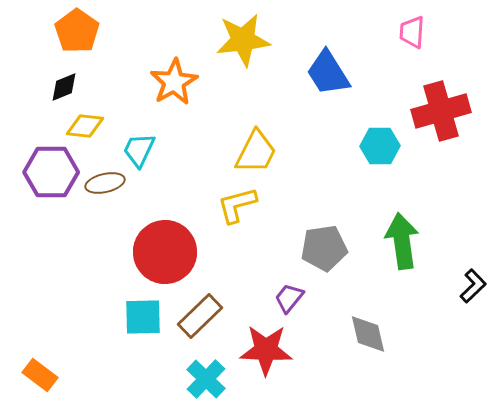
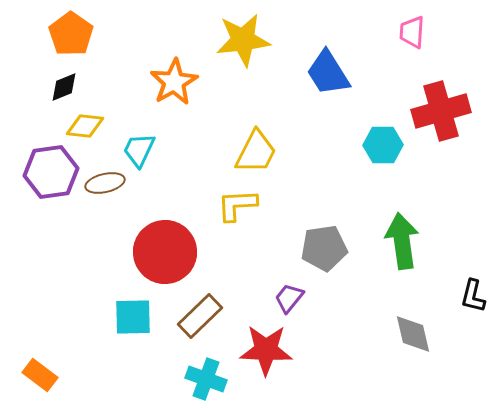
orange pentagon: moved 6 px left, 3 px down
cyan hexagon: moved 3 px right, 1 px up
purple hexagon: rotated 8 degrees counterclockwise
yellow L-shape: rotated 12 degrees clockwise
black L-shape: moved 10 px down; rotated 148 degrees clockwise
cyan square: moved 10 px left
gray diamond: moved 45 px right
cyan cross: rotated 24 degrees counterclockwise
